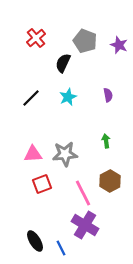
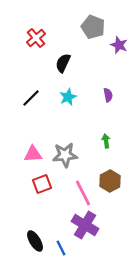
gray pentagon: moved 8 px right, 14 px up
gray star: moved 1 px down
